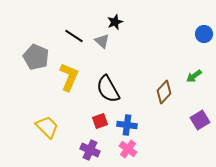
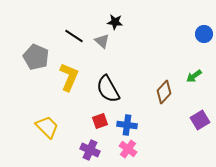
black star: rotated 28 degrees clockwise
